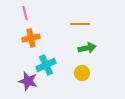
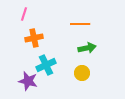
pink line: moved 1 px left, 1 px down; rotated 32 degrees clockwise
orange cross: moved 3 px right
